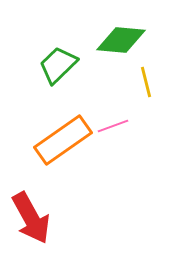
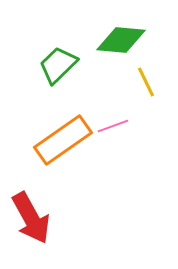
yellow line: rotated 12 degrees counterclockwise
